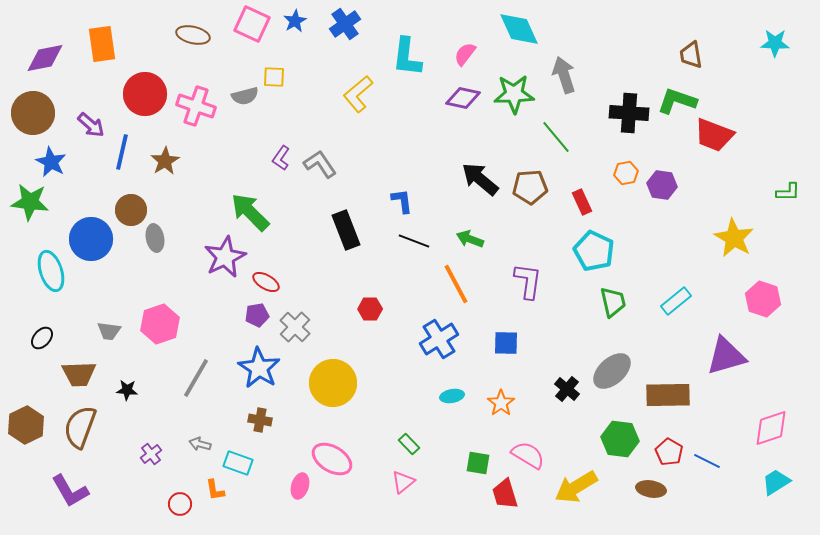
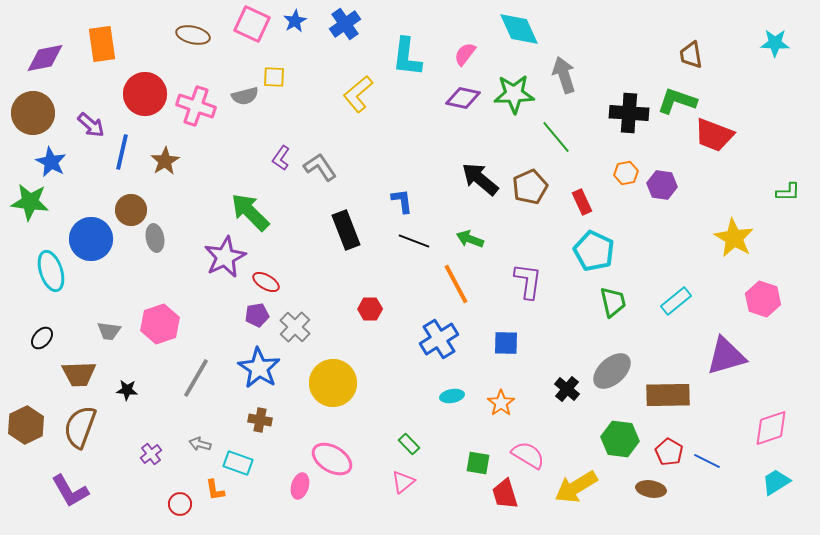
gray L-shape at (320, 164): moved 3 px down
brown pentagon at (530, 187): rotated 20 degrees counterclockwise
